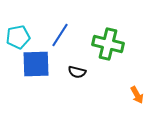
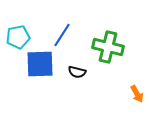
blue line: moved 2 px right
green cross: moved 3 px down
blue square: moved 4 px right
orange arrow: moved 1 px up
